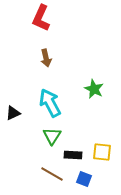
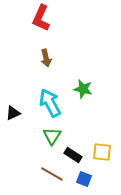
green star: moved 11 px left; rotated 12 degrees counterclockwise
black rectangle: rotated 30 degrees clockwise
